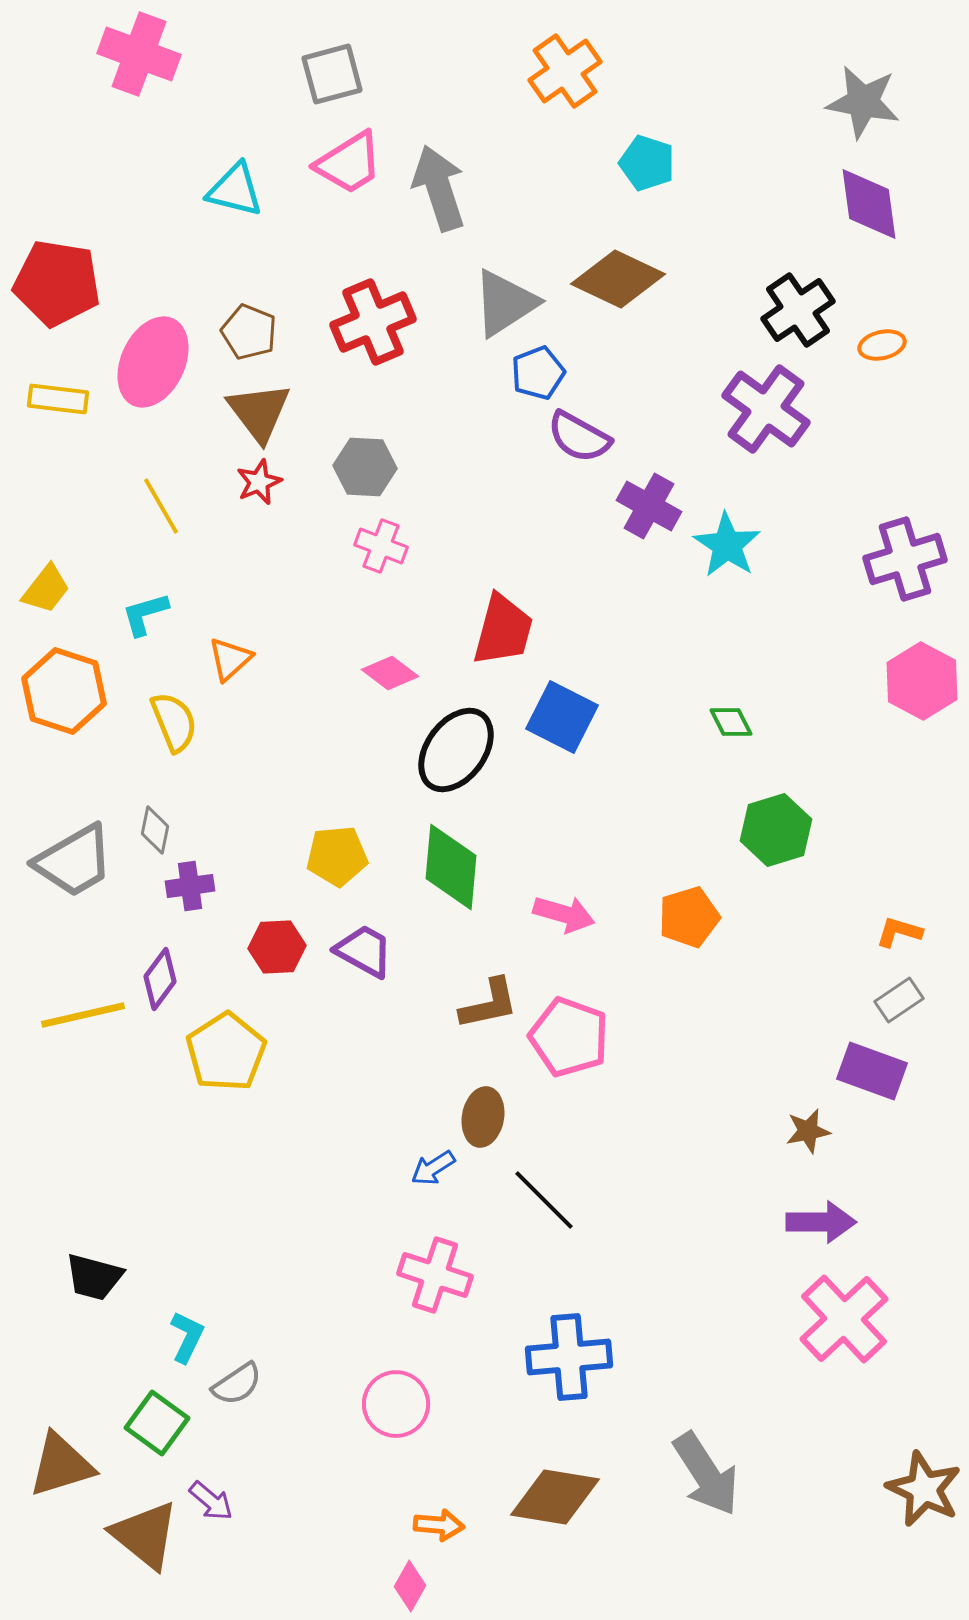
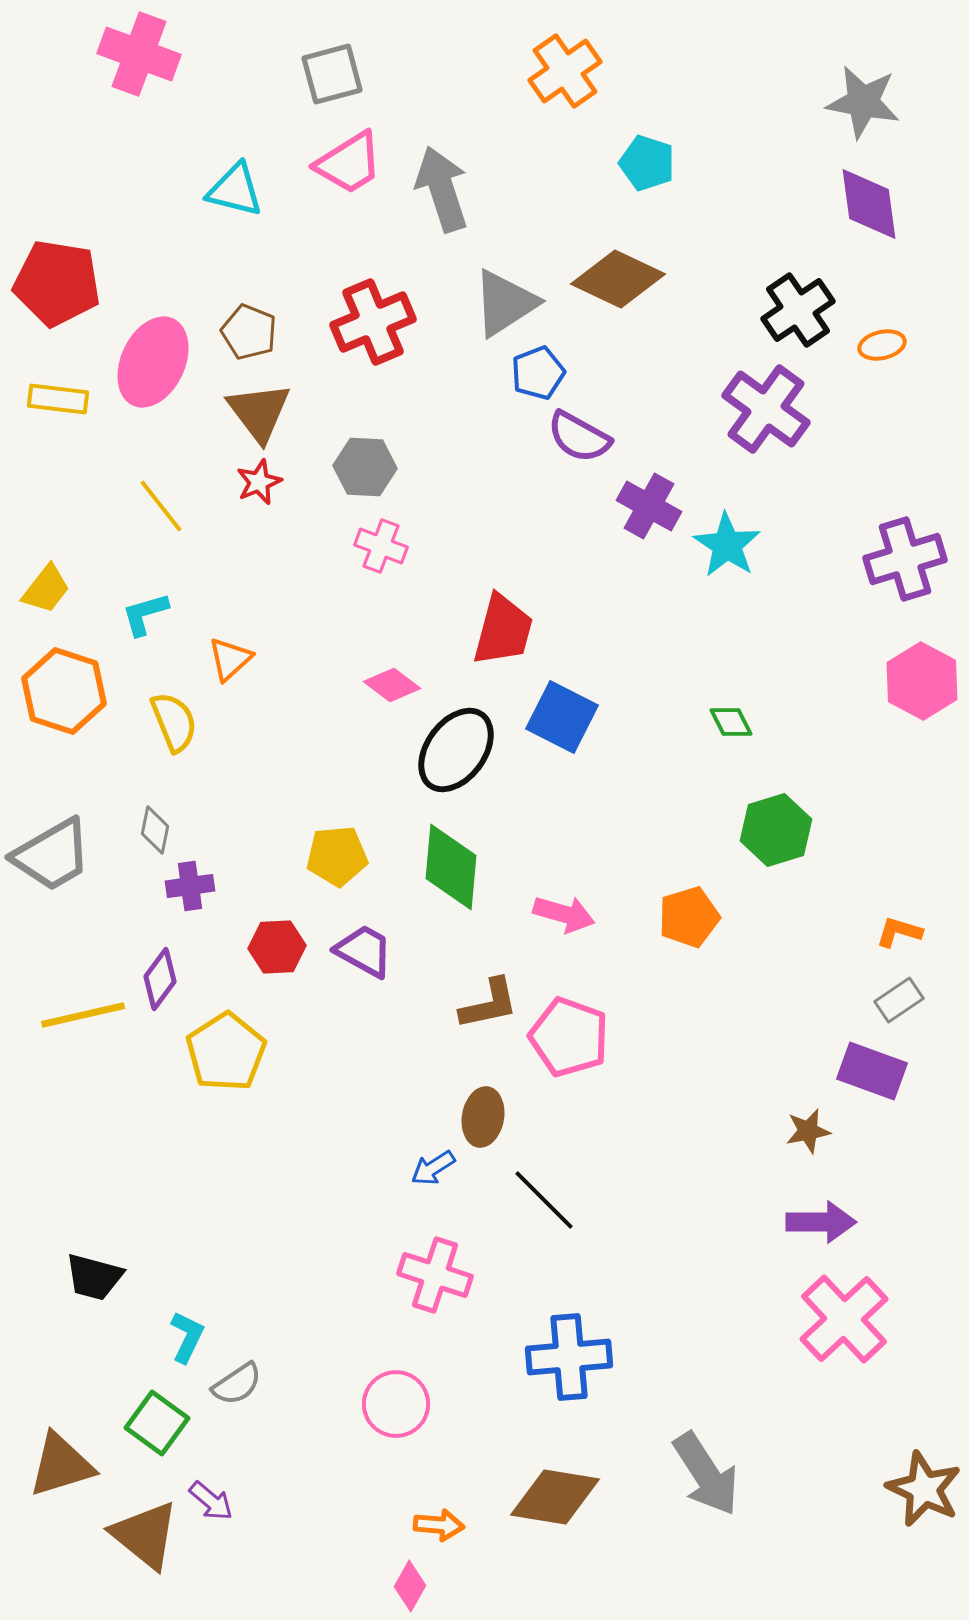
gray arrow at (439, 188): moved 3 px right, 1 px down
yellow line at (161, 506): rotated 8 degrees counterclockwise
pink diamond at (390, 673): moved 2 px right, 12 px down
gray trapezoid at (74, 861): moved 22 px left, 6 px up
